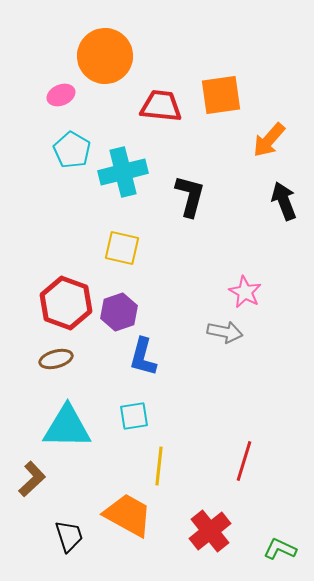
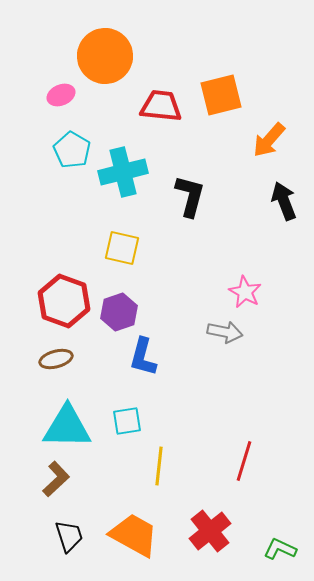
orange square: rotated 6 degrees counterclockwise
red hexagon: moved 2 px left, 2 px up
cyan square: moved 7 px left, 5 px down
brown L-shape: moved 24 px right
orange trapezoid: moved 6 px right, 20 px down
